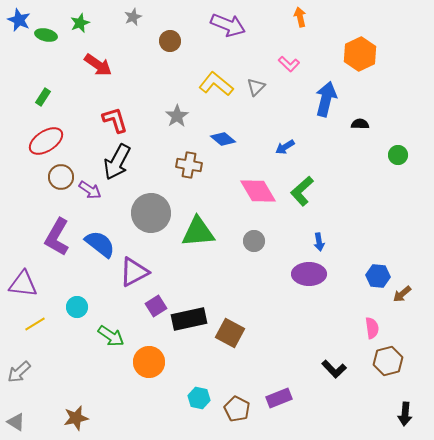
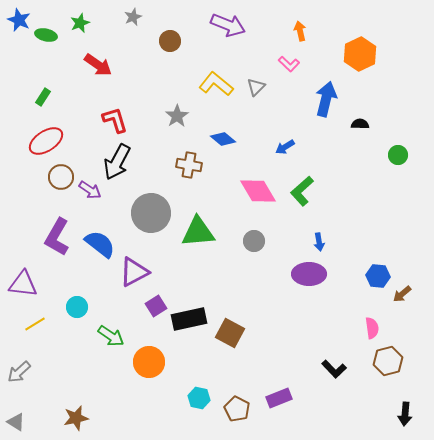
orange arrow at (300, 17): moved 14 px down
